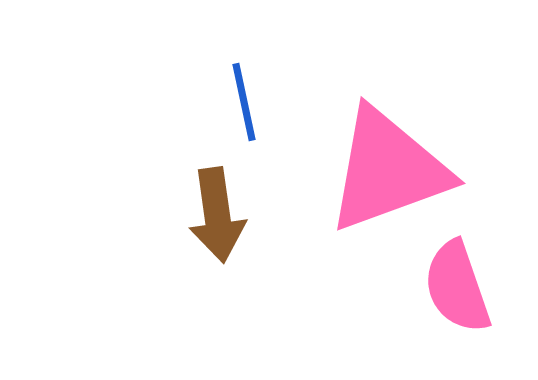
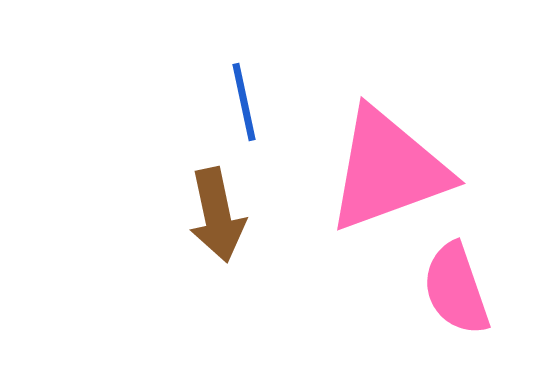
brown arrow: rotated 4 degrees counterclockwise
pink semicircle: moved 1 px left, 2 px down
